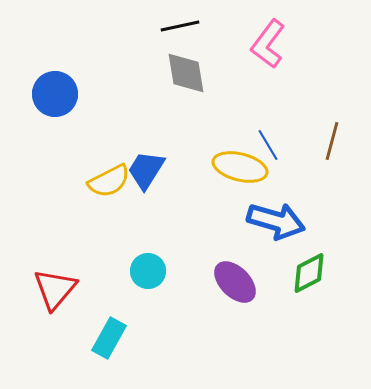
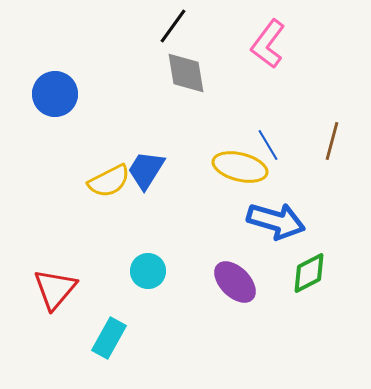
black line: moved 7 px left; rotated 42 degrees counterclockwise
